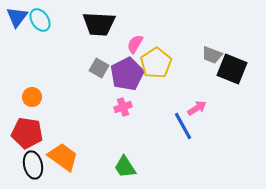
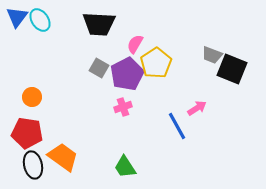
blue line: moved 6 px left
